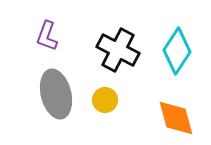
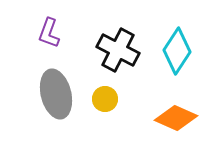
purple L-shape: moved 2 px right, 3 px up
yellow circle: moved 1 px up
orange diamond: rotated 51 degrees counterclockwise
